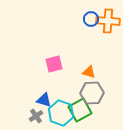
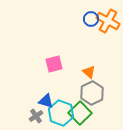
orange cross: rotated 25 degrees clockwise
orange triangle: rotated 24 degrees clockwise
gray hexagon: rotated 25 degrees counterclockwise
blue triangle: moved 2 px right, 1 px down
green square: moved 3 px down; rotated 15 degrees counterclockwise
